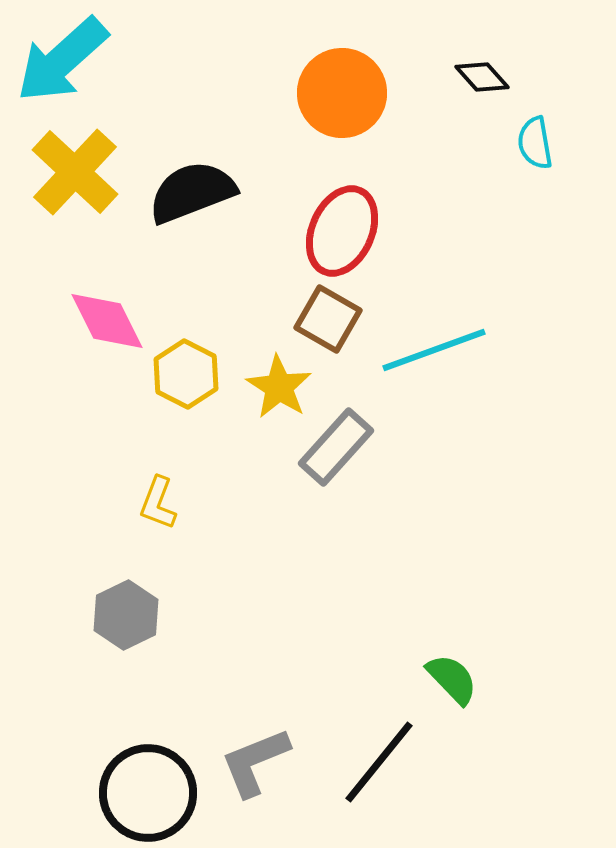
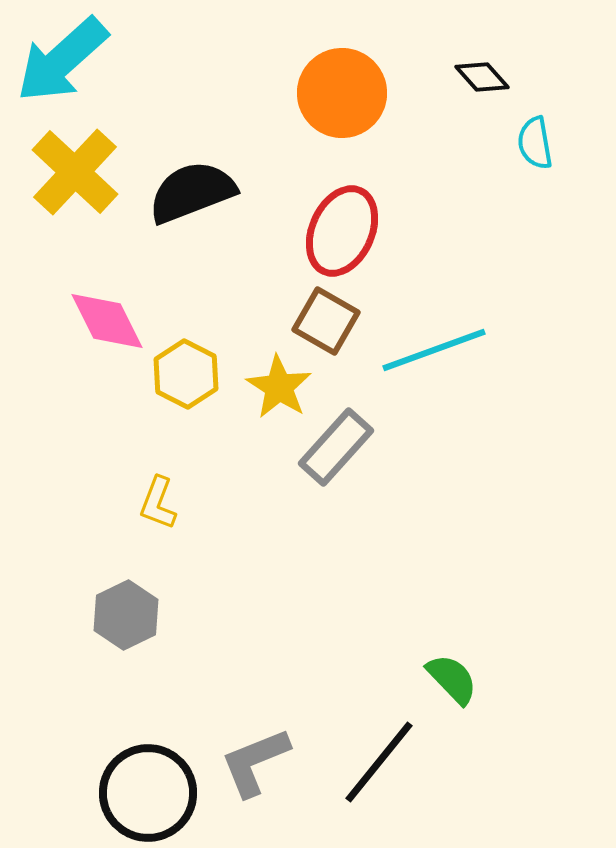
brown square: moved 2 px left, 2 px down
